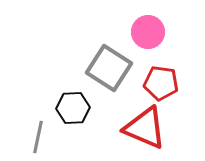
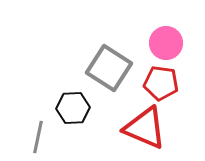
pink circle: moved 18 px right, 11 px down
